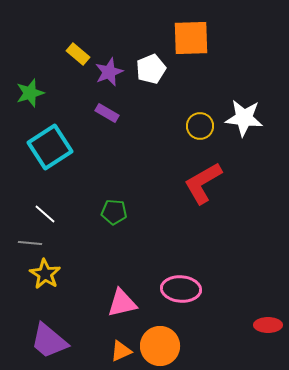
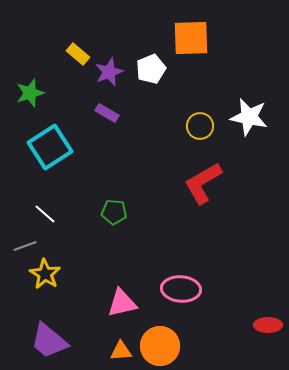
white star: moved 5 px right, 1 px up; rotated 6 degrees clockwise
gray line: moved 5 px left, 3 px down; rotated 25 degrees counterclockwise
orange triangle: rotated 20 degrees clockwise
